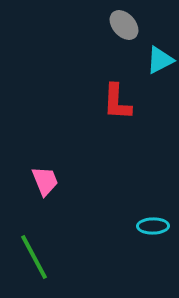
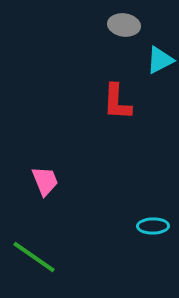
gray ellipse: rotated 40 degrees counterclockwise
green line: rotated 27 degrees counterclockwise
